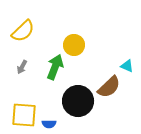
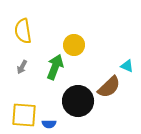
yellow semicircle: rotated 125 degrees clockwise
